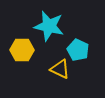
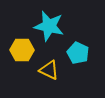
cyan pentagon: moved 3 px down
yellow triangle: moved 11 px left, 1 px down
